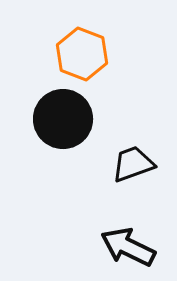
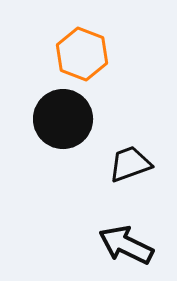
black trapezoid: moved 3 px left
black arrow: moved 2 px left, 2 px up
